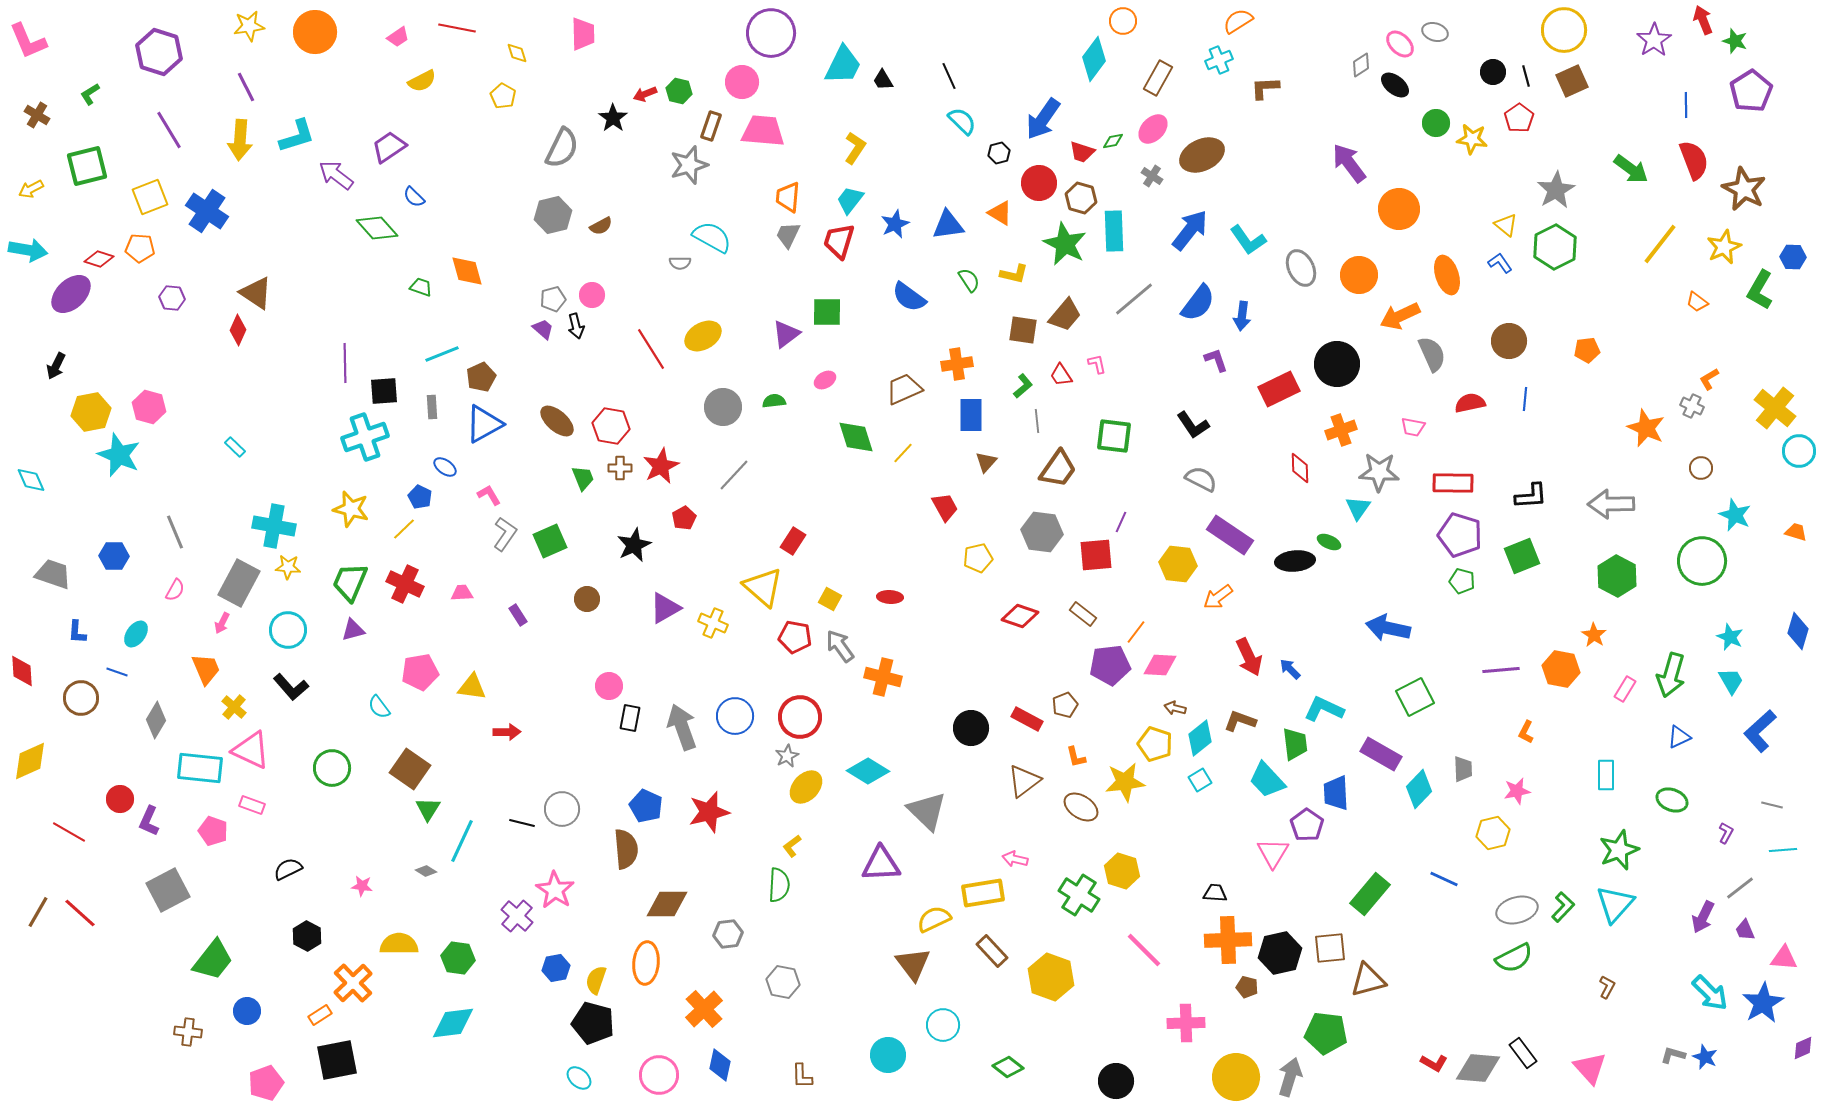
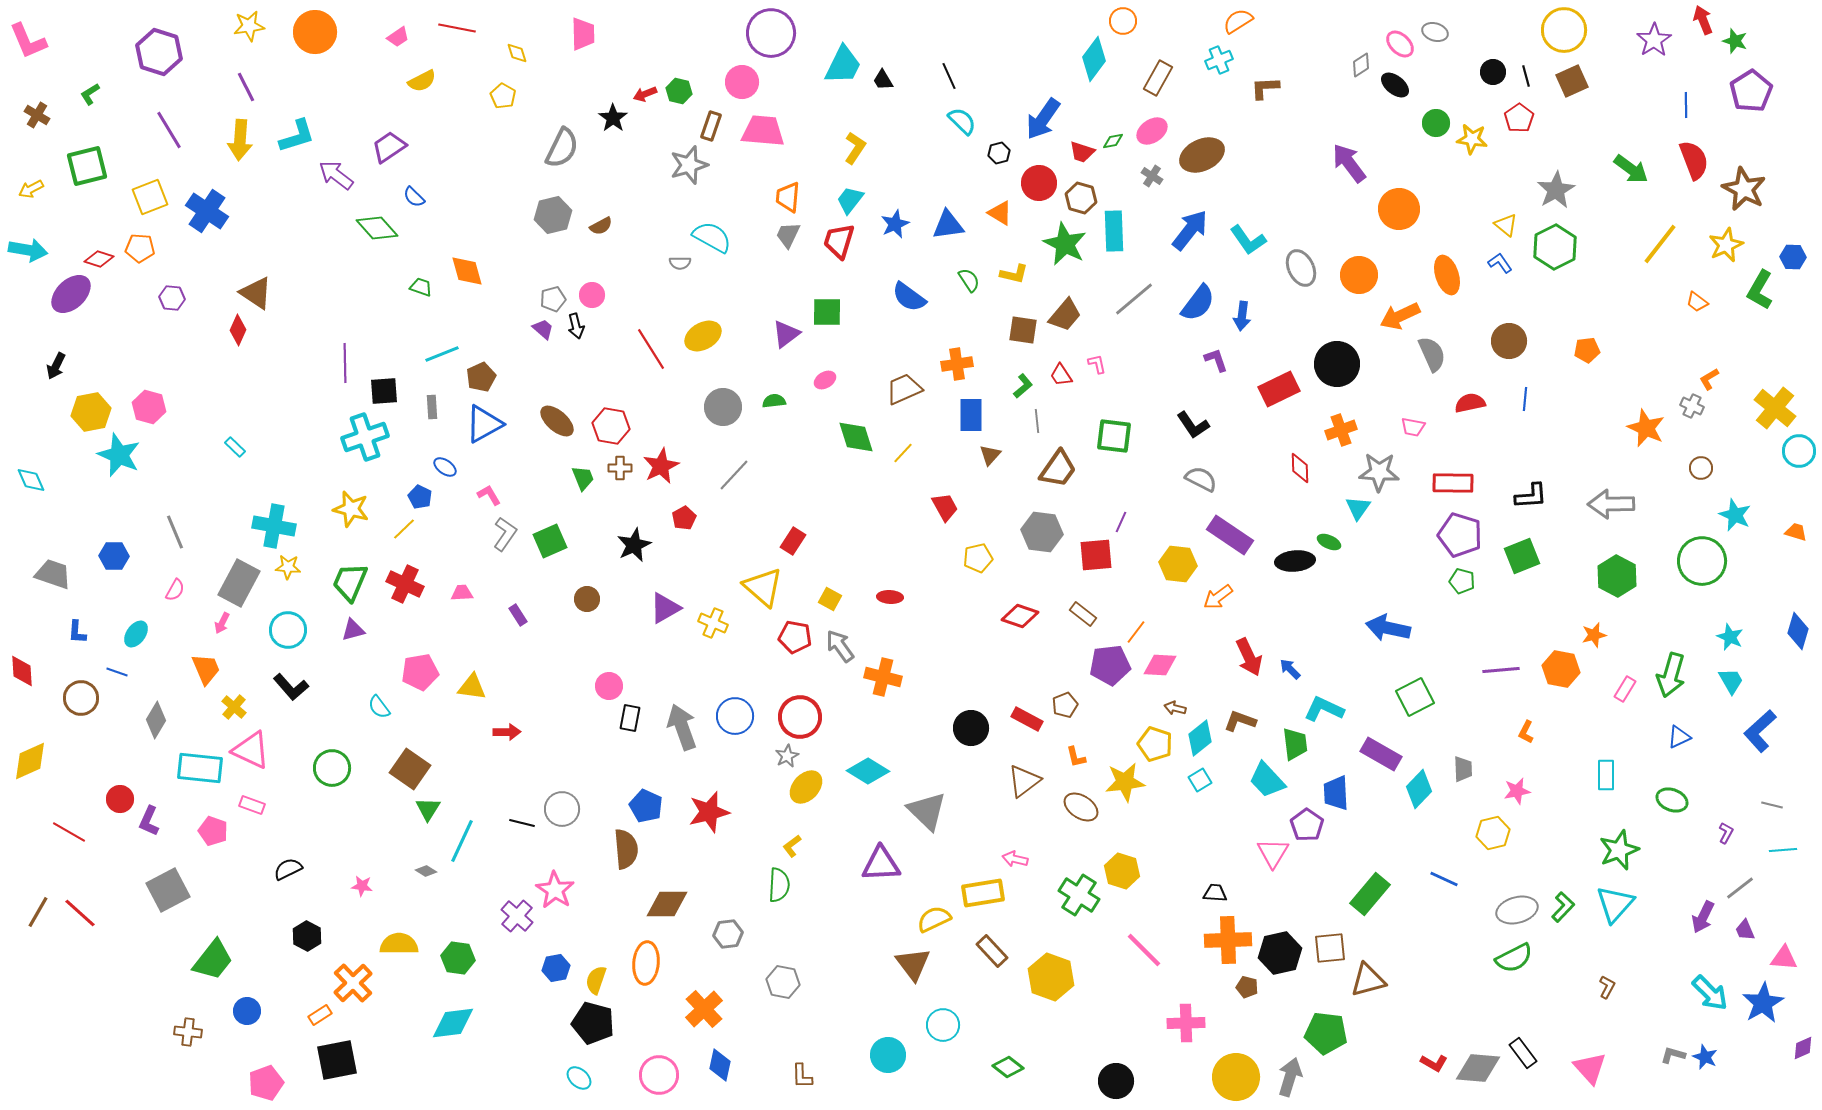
pink ellipse at (1153, 129): moved 1 px left, 2 px down; rotated 12 degrees clockwise
yellow star at (1724, 247): moved 2 px right, 2 px up
brown triangle at (986, 462): moved 4 px right, 7 px up
orange star at (1594, 635): rotated 25 degrees clockwise
